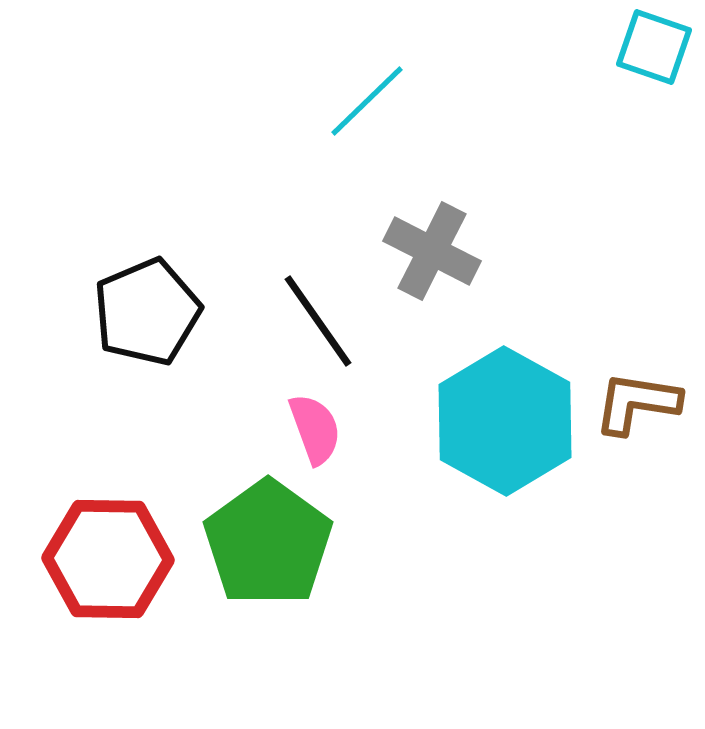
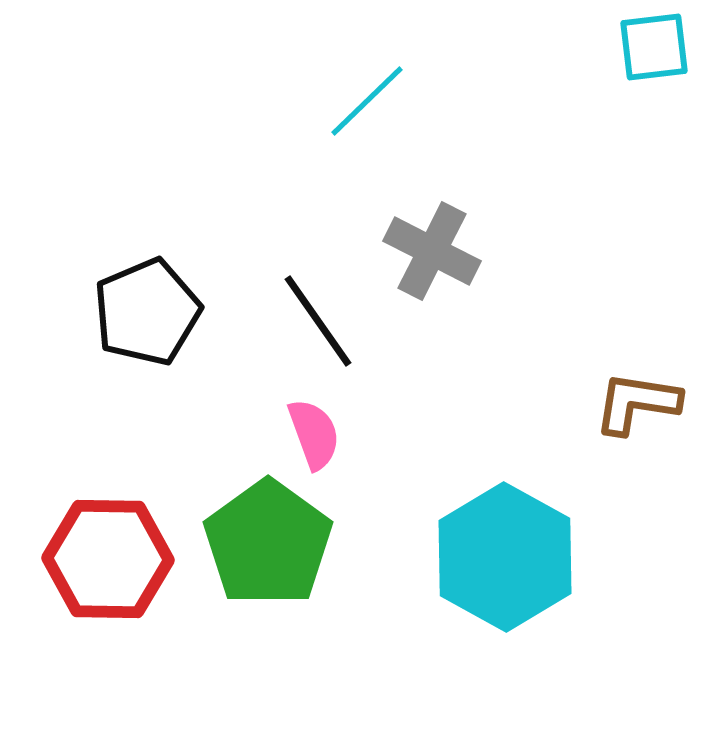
cyan square: rotated 26 degrees counterclockwise
cyan hexagon: moved 136 px down
pink semicircle: moved 1 px left, 5 px down
